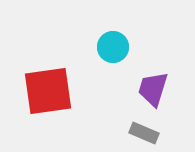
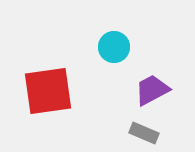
cyan circle: moved 1 px right
purple trapezoid: moved 1 px left, 1 px down; rotated 45 degrees clockwise
